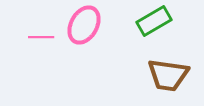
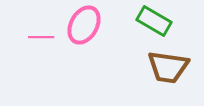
green rectangle: rotated 60 degrees clockwise
brown trapezoid: moved 8 px up
